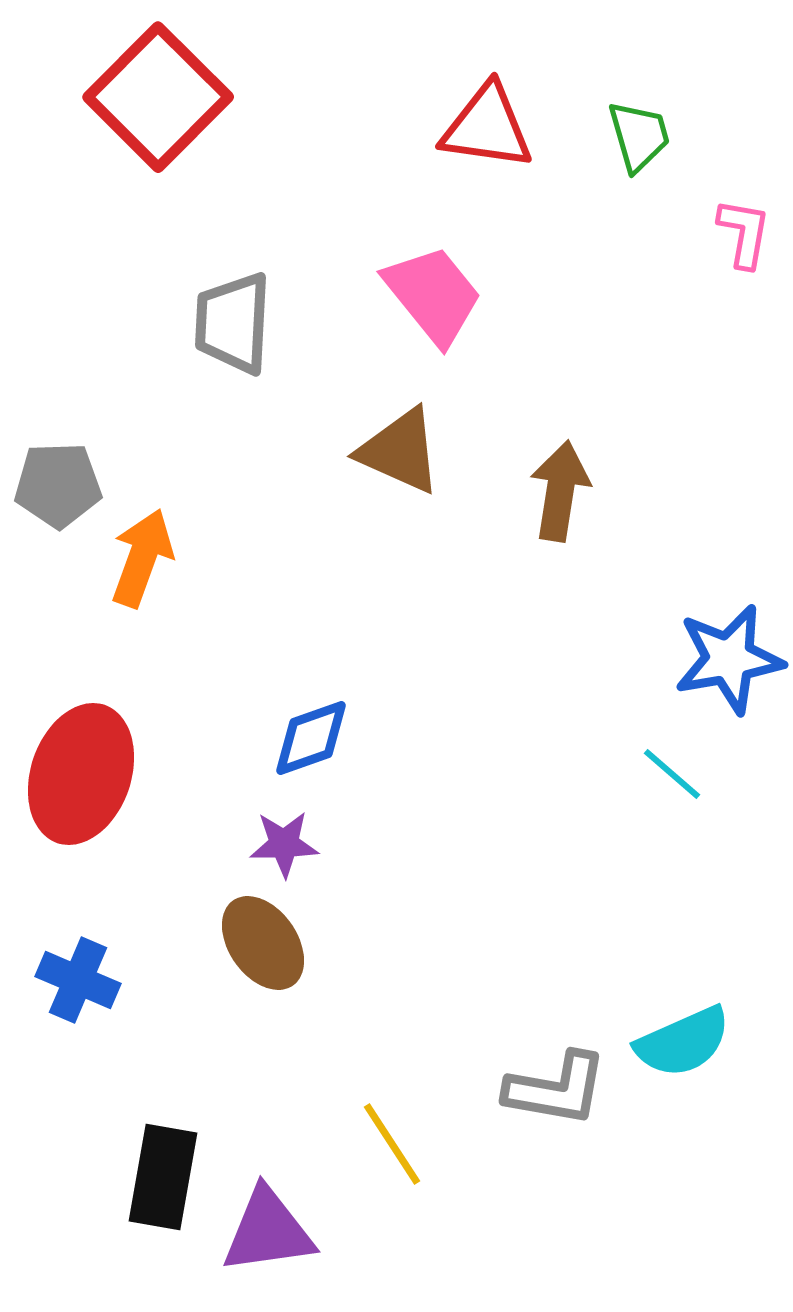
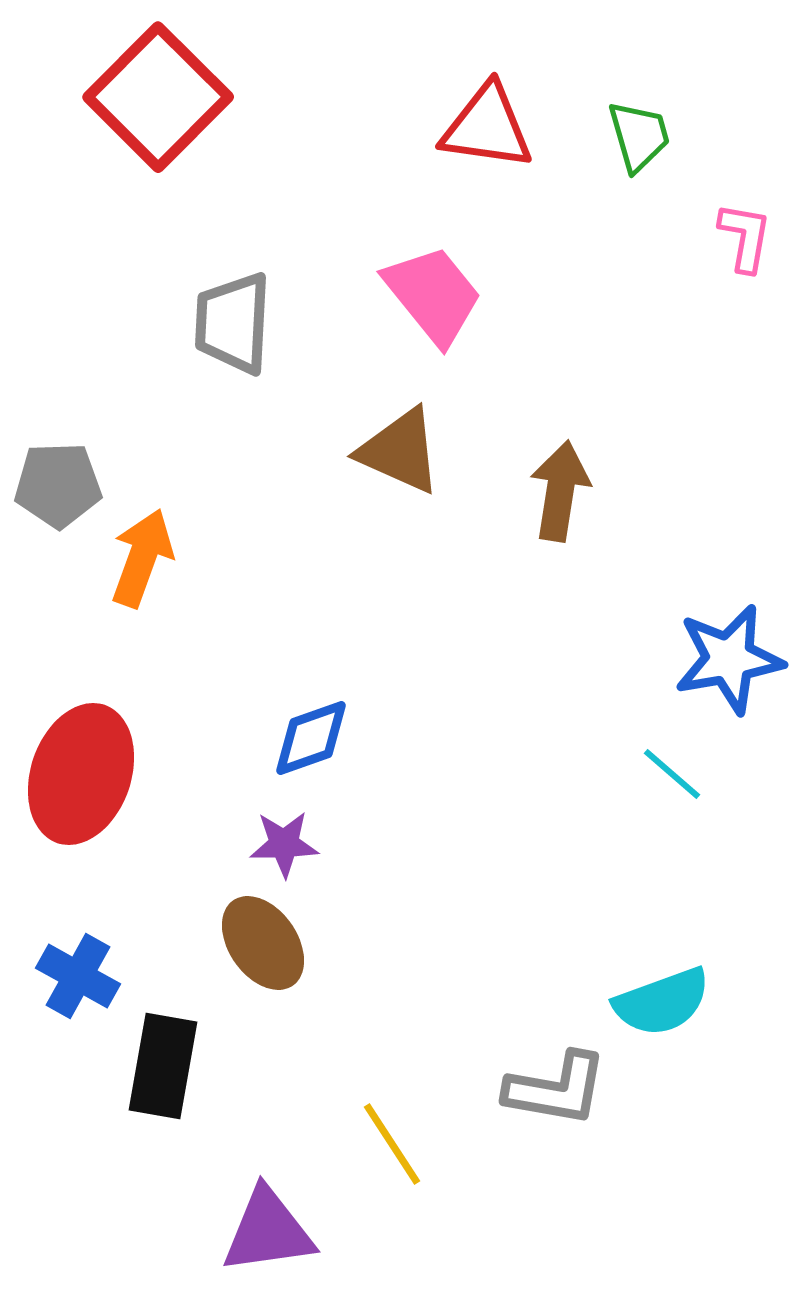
pink L-shape: moved 1 px right, 4 px down
blue cross: moved 4 px up; rotated 6 degrees clockwise
cyan semicircle: moved 21 px left, 40 px up; rotated 4 degrees clockwise
black rectangle: moved 111 px up
